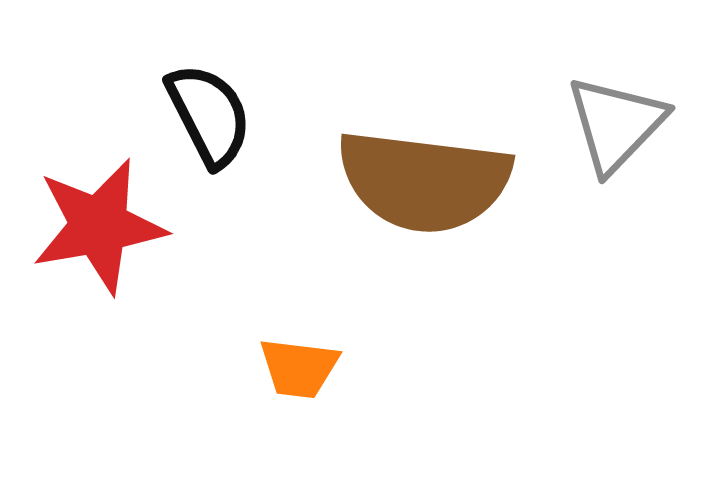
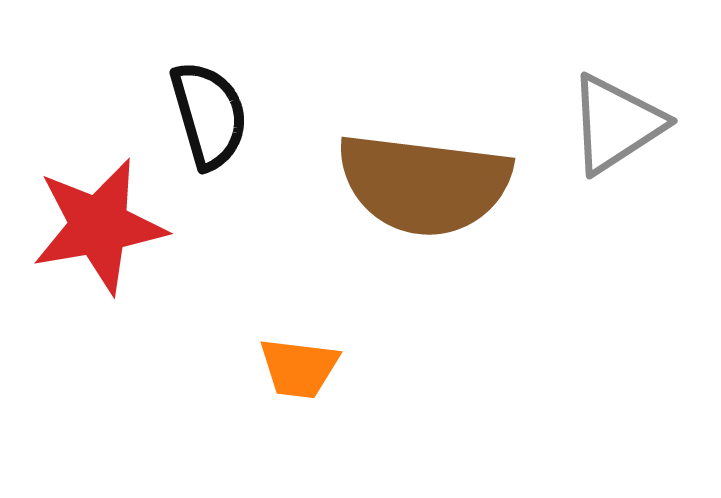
black semicircle: rotated 11 degrees clockwise
gray triangle: rotated 13 degrees clockwise
brown semicircle: moved 3 px down
